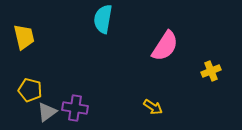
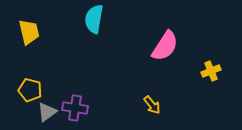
cyan semicircle: moved 9 px left
yellow trapezoid: moved 5 px right, 5 px up
yellow arrow: moved 1 px left, 2 px up; rotated 18 degrees clockwise
